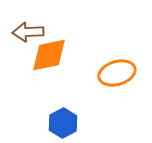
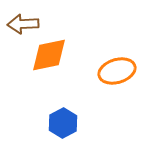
brown arrow: moved 5 px left, 8 px up
orange ellipse: moved 2 px up
